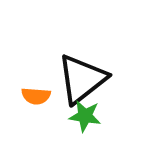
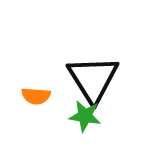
black triangle: moved 11 px right; rotated 24 degrees counterclockwise
